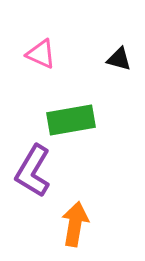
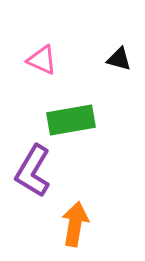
pink triangle: moved 1 px right, 6 px down
